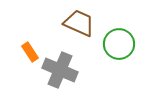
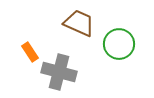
gray cross: moved 1 px left, 2 px down; rotated 8 degrees counterclockwise
